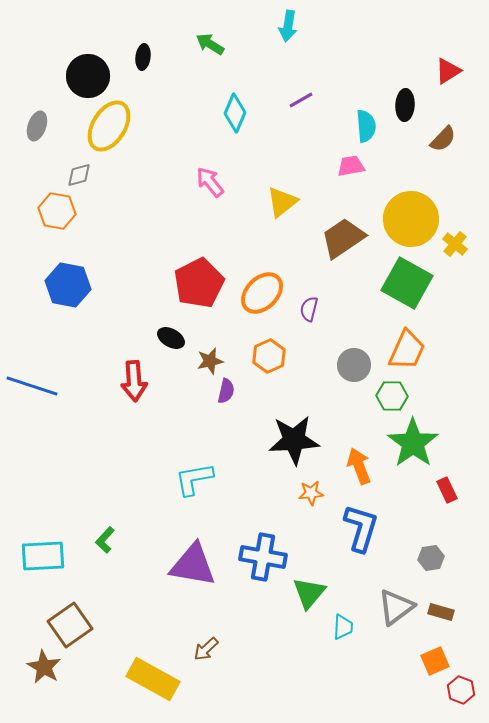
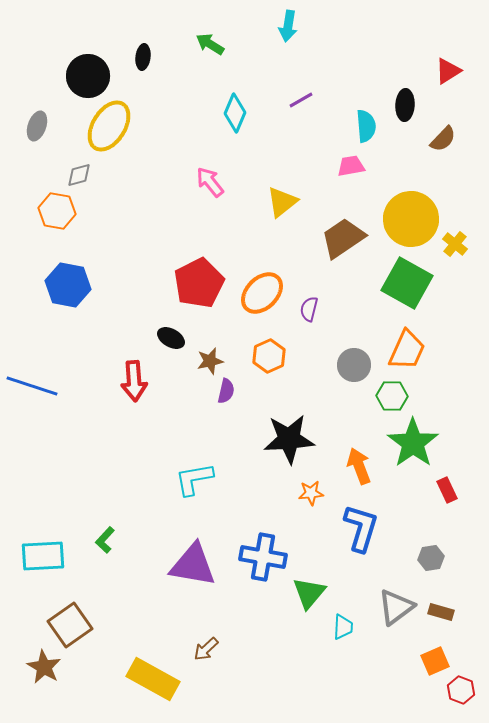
black star at (294, 440): moved 5 px left, 1 px up
